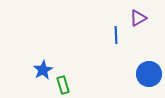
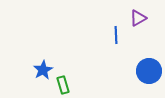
blue circle: moved 3 px up
